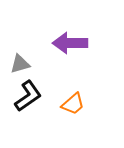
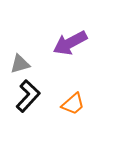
purple arrow: rotated 28 degrees counterclockwise
black L-shape: rotated 12 degrees counterclockwise
